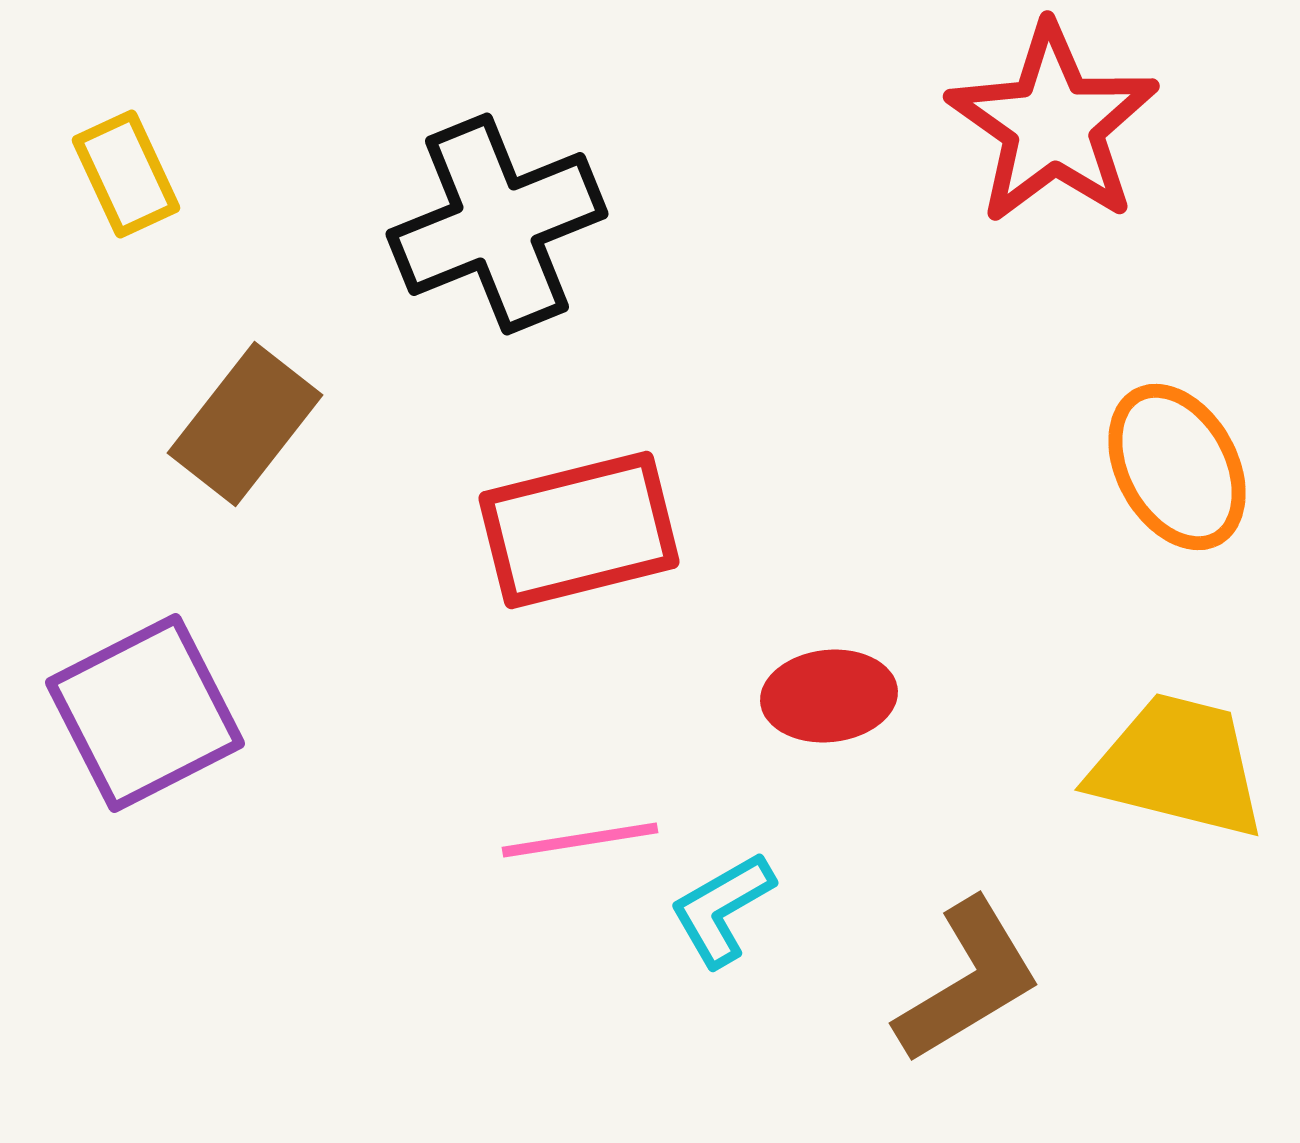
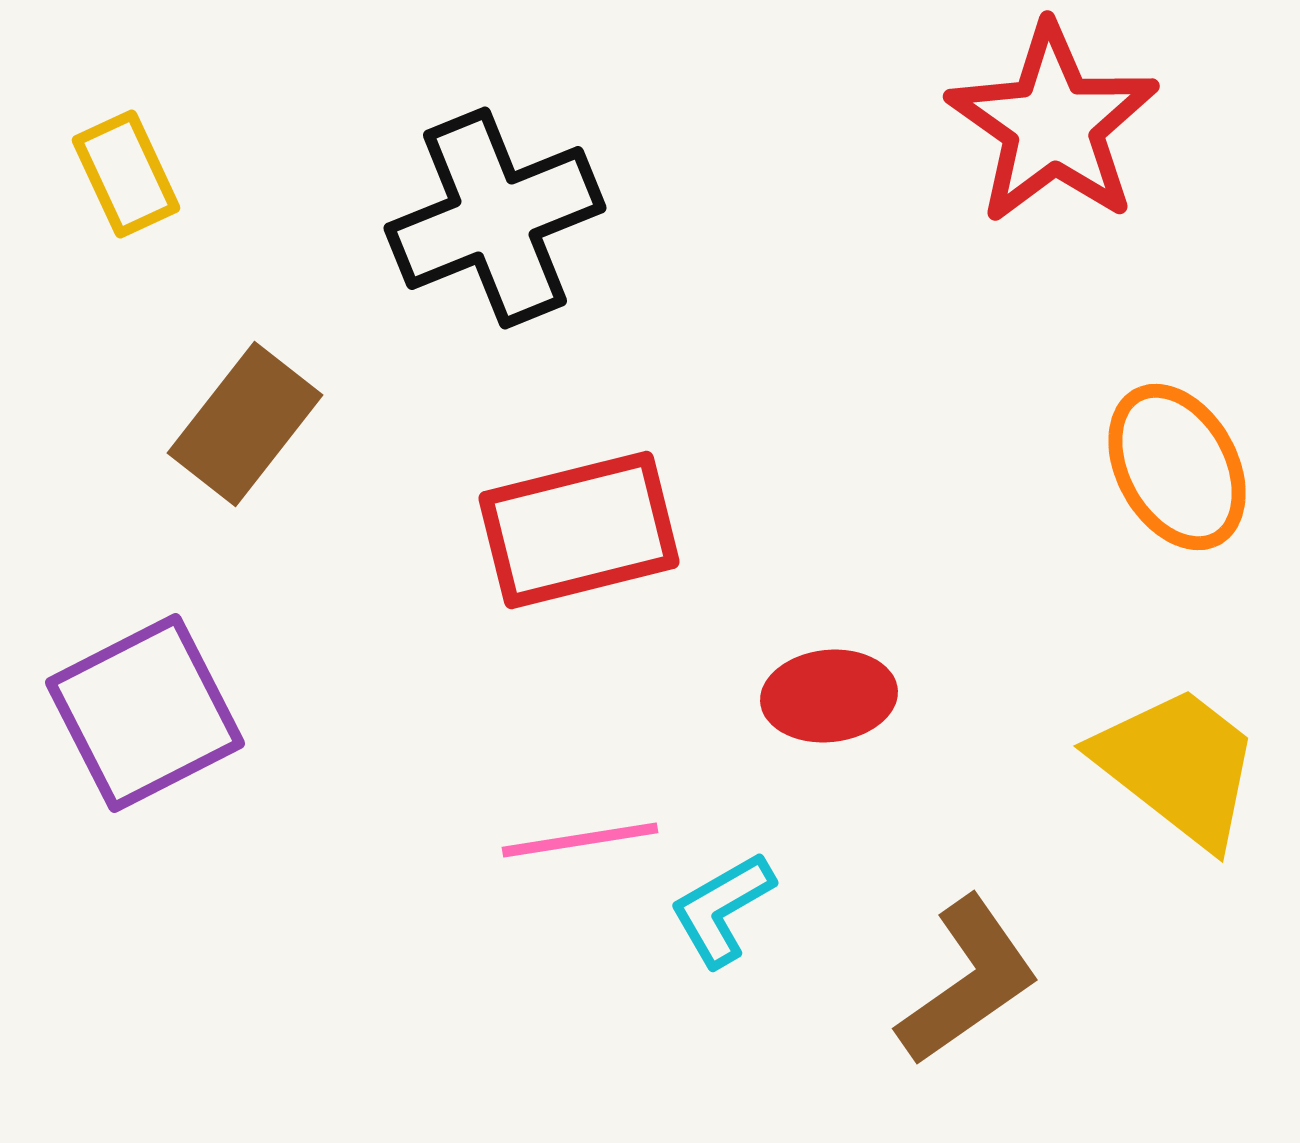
black cross: moved 2 px left, 6 px up
yellow trapezoid: rotated 24 degrees clockwise
brown L-shape: rotated 4 degrees counterclockwise
